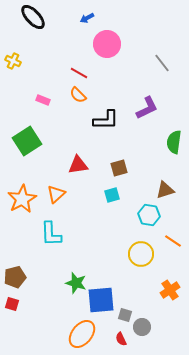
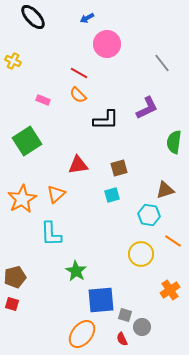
green star: moved 12 px up; rotated 15 degrees clockwise
red semicircle: moved 1 px right
